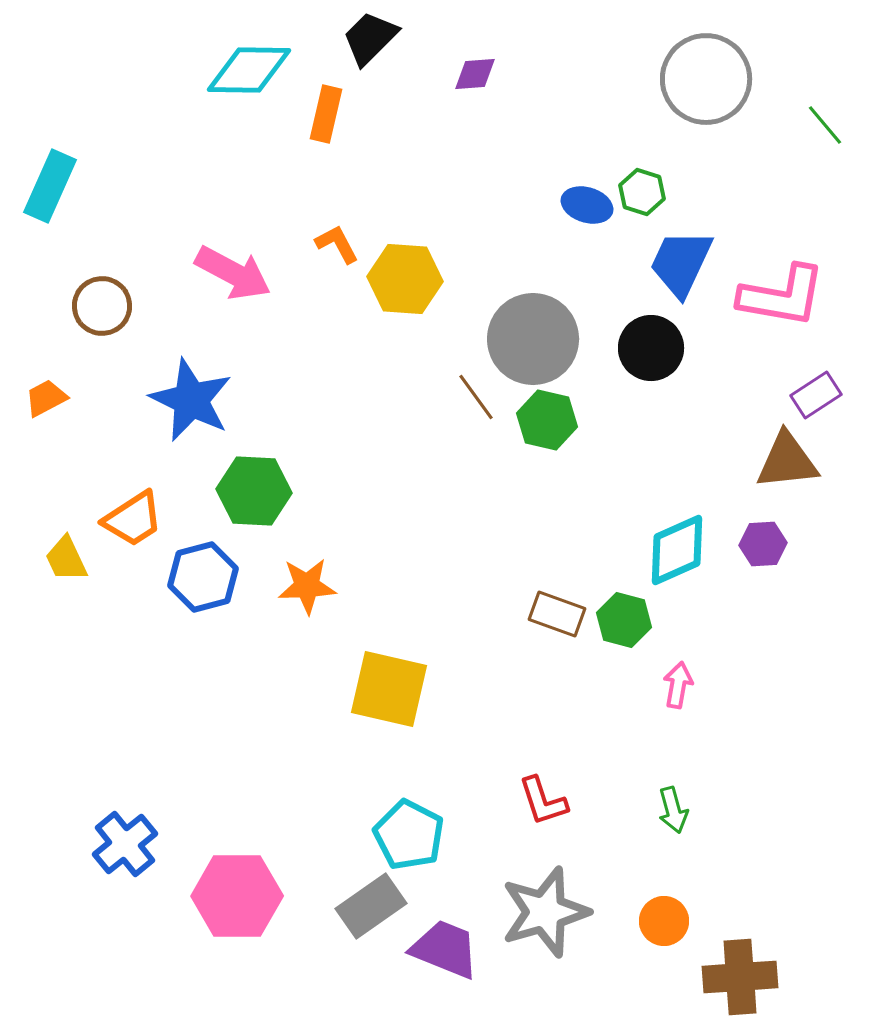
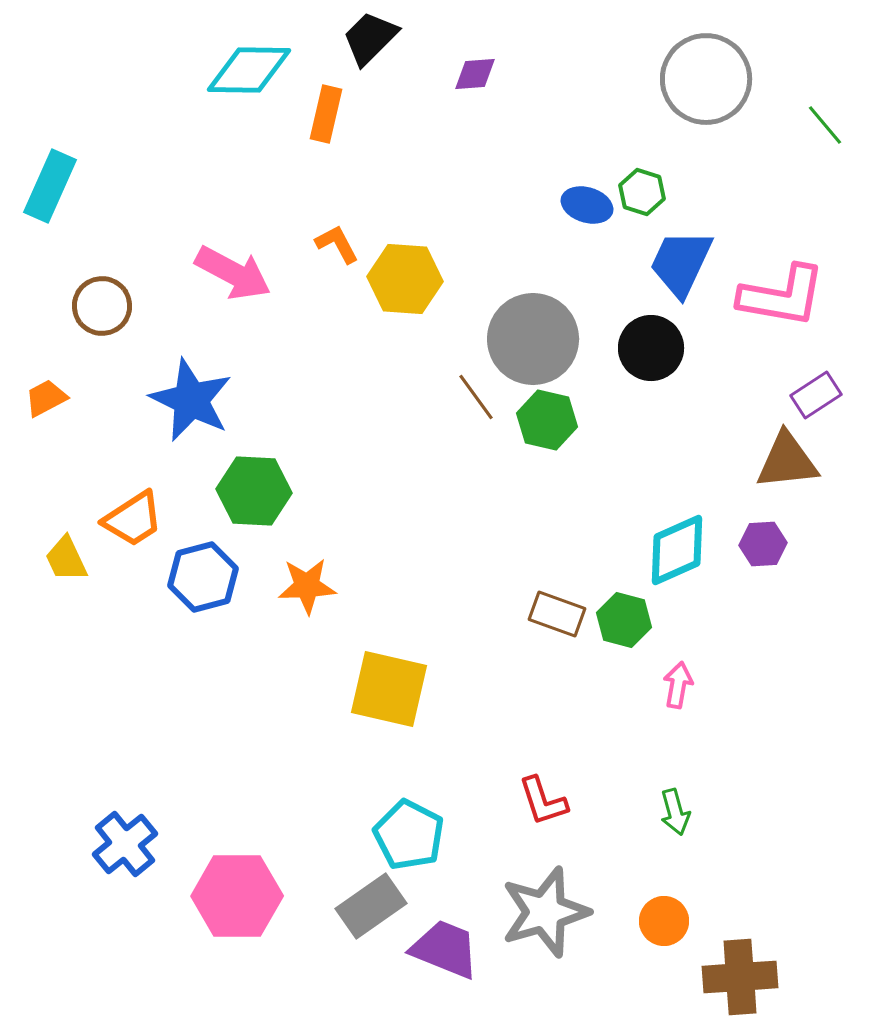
green arrow at (673, 810): moved 2 px right, 2 px down
